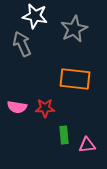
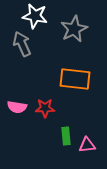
green rectangle: moved 2 px right, 1 px down
